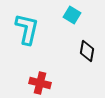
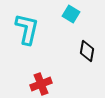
cyan square: moved 1 px left, 1 px up
red cross: moved 1 px right, 1 px down; rotated 35 degrees counterclockwise
